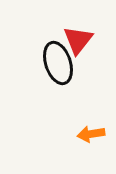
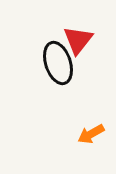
orange arrow: rotated 20 degrees counterclockwise
